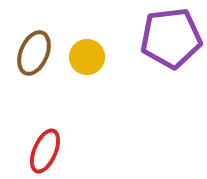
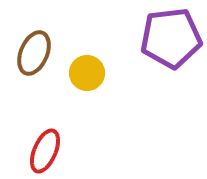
yellow circle: moved 16 px down
